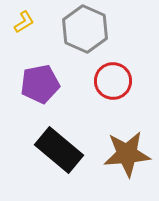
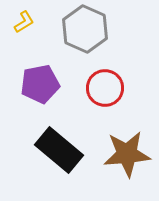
red circle: moved 8 px left, 7 px down
